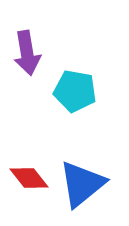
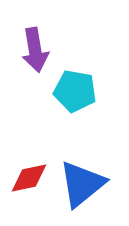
purple arrow: moved 8 px right, 3 px up
red diamond: rotated 63 degrees counterclockwise
